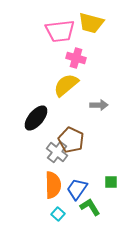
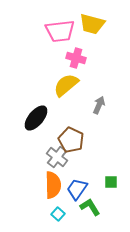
yellow trapezoid: moved 1 px right, 1 px down
gray arrow: rotated 66 degrees counterclockwise
gray cross: moved 5 px down
